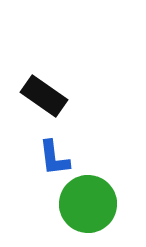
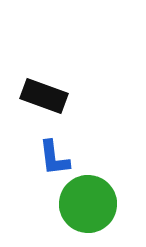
black rectangle: rotated 15 degrees counterclockwise
